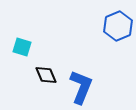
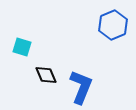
blue hexagon: moved 5 px left, 1 px up
